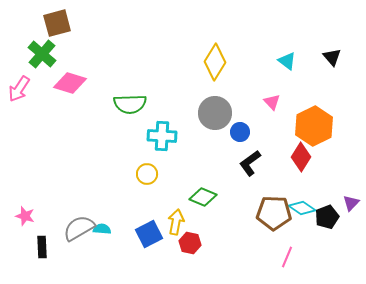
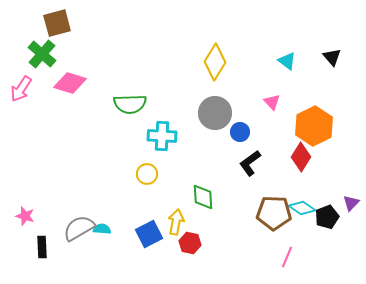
pink arrow: moved 2 px right
green diamond: rotated 64 degrees clockwise
